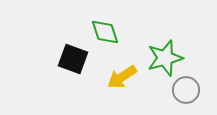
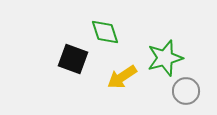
gray circle: moved 1 px down
